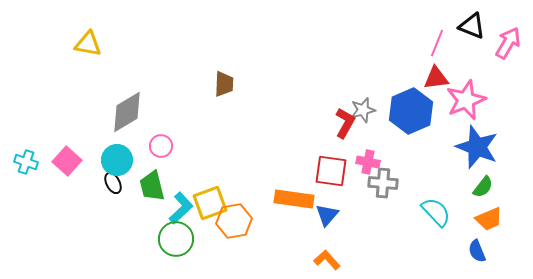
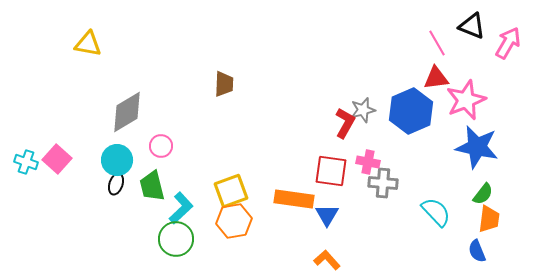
pink line: rotated 52 degrees counterclockwise
blue star: rotated 9 degrees counterclockwise
pink square: moved 10 px left, 2 px up
black ellipse: moved 3 px right, 1 px down; rotated 45 degrees clockwise
green semicircle: moved 7 px down
yellow square: moved 21 px right, 12 px up
blue triangle: rotated 10 degrees counterclockwise
orange trapezoid: rotated 60 degrees counterclockwise
